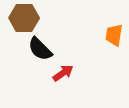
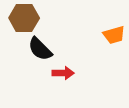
orange trapezoid: rotated 115 degrees counterclockwise
red arrow: rotated 35 degrees clockwise
